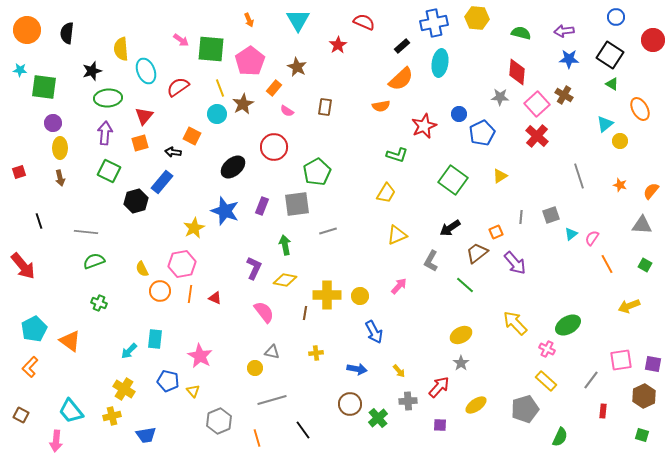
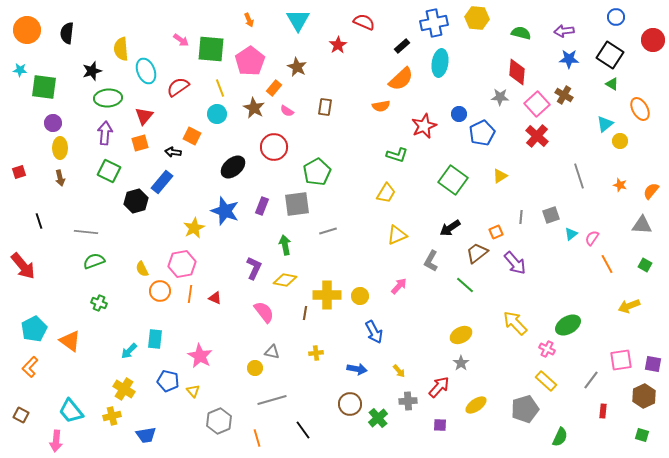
brown star at (243, 104): moved 11 px right, 4 px down; rotated 15 degrees counterclockwise
